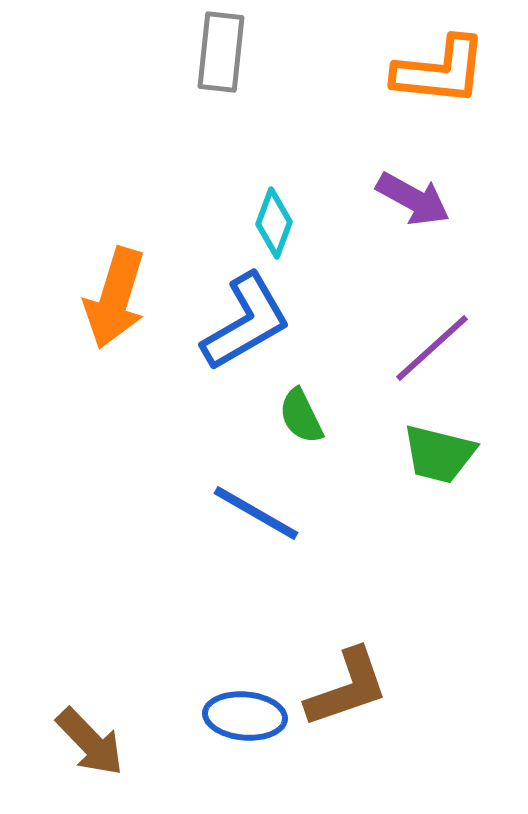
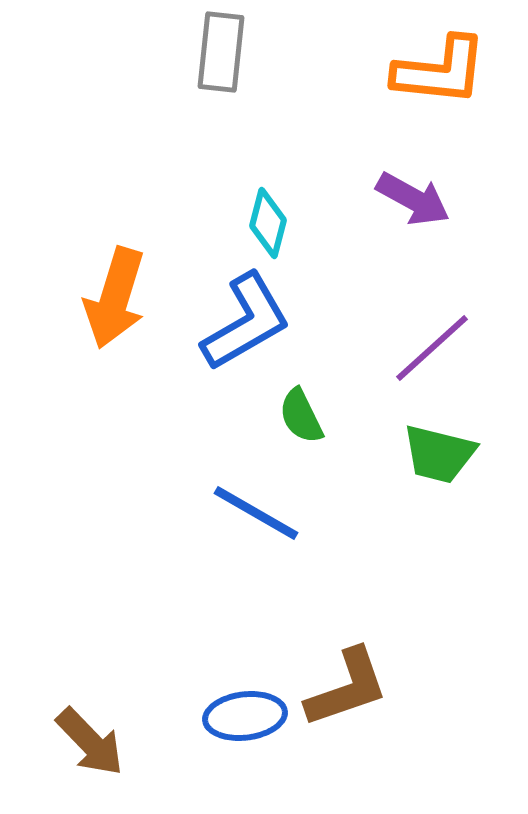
cyan diamond: moved 6 px left; rotated 6 degrees counterclockwise
blue ellipse: rotated 12 degrees counterclockwise
